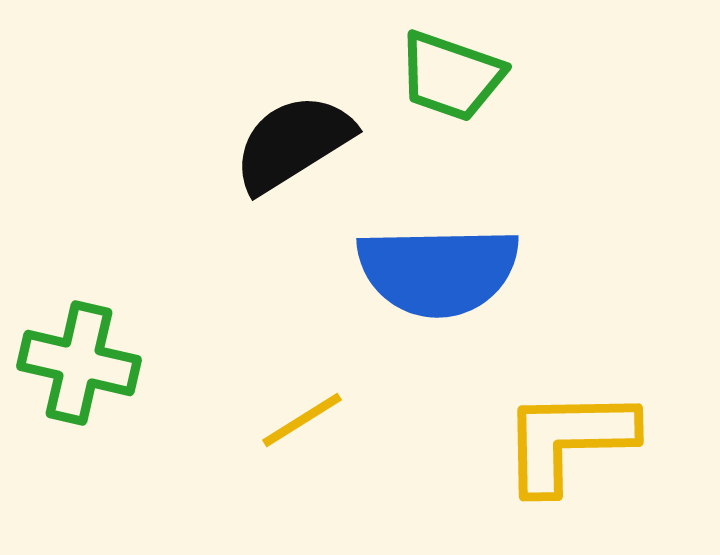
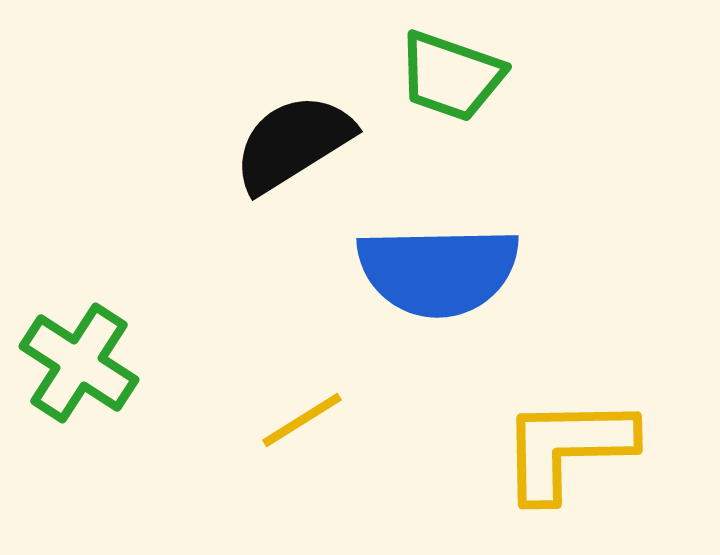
green cross: rotated 20 degrees clockwise
yellow L-shape: moved 1 px left, 8 px down
